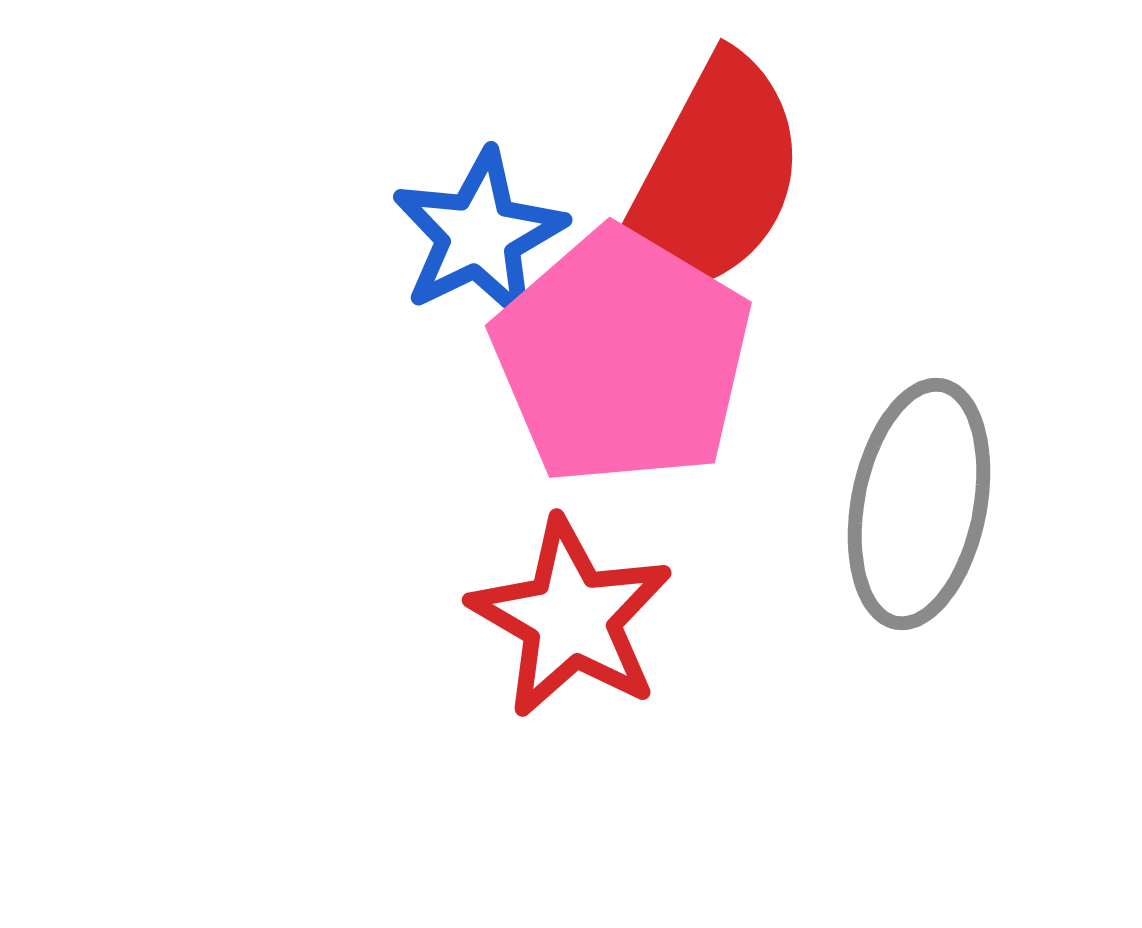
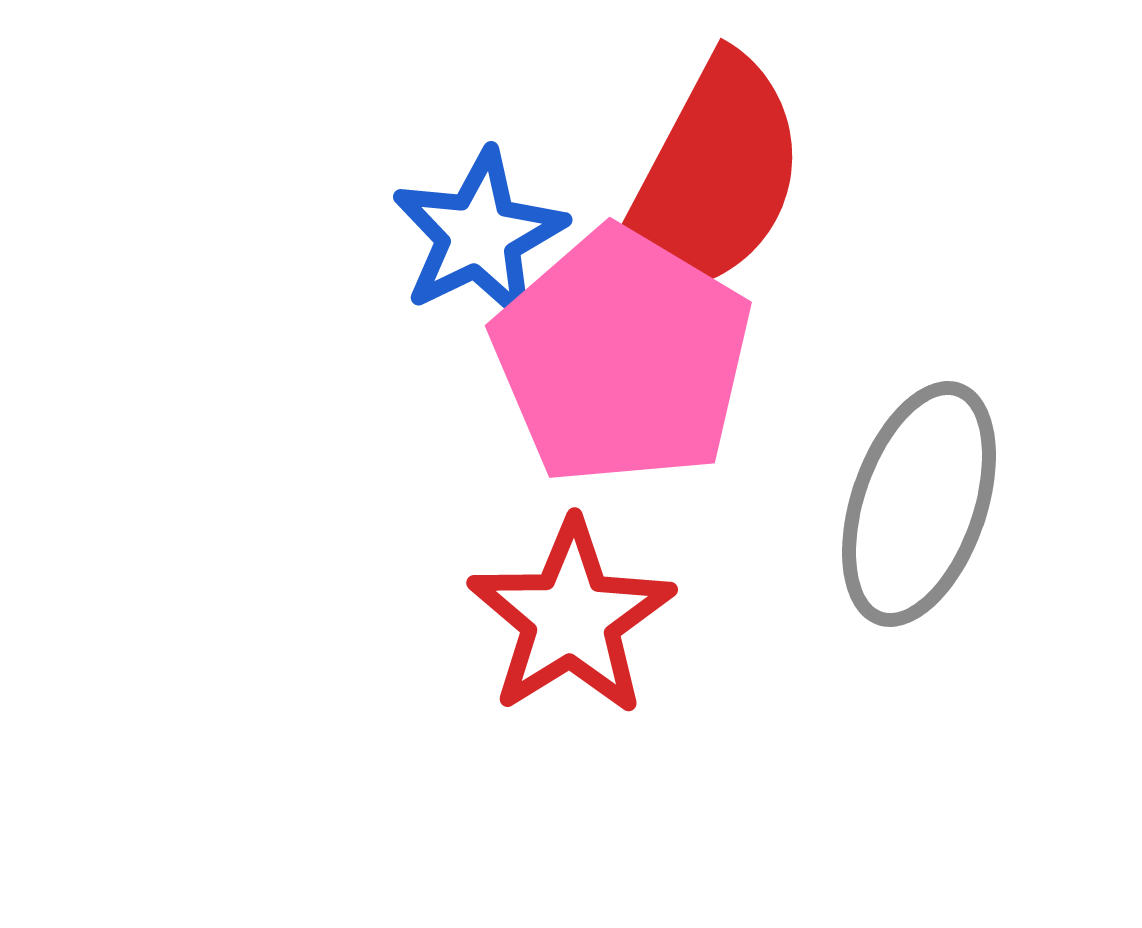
gray ellipse: rotated 8 degrees clockwise
red star: rotated 10 degrees clockwise
